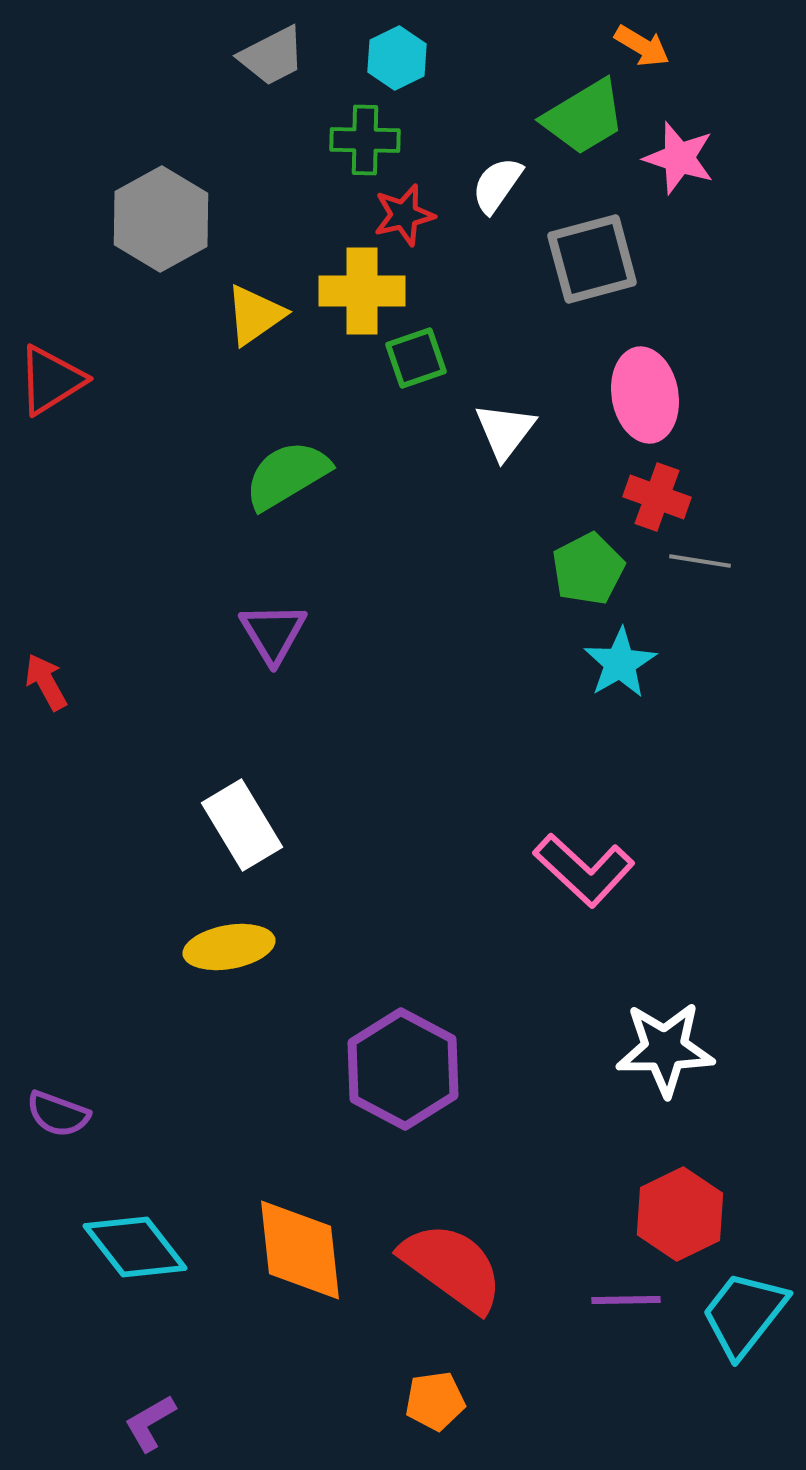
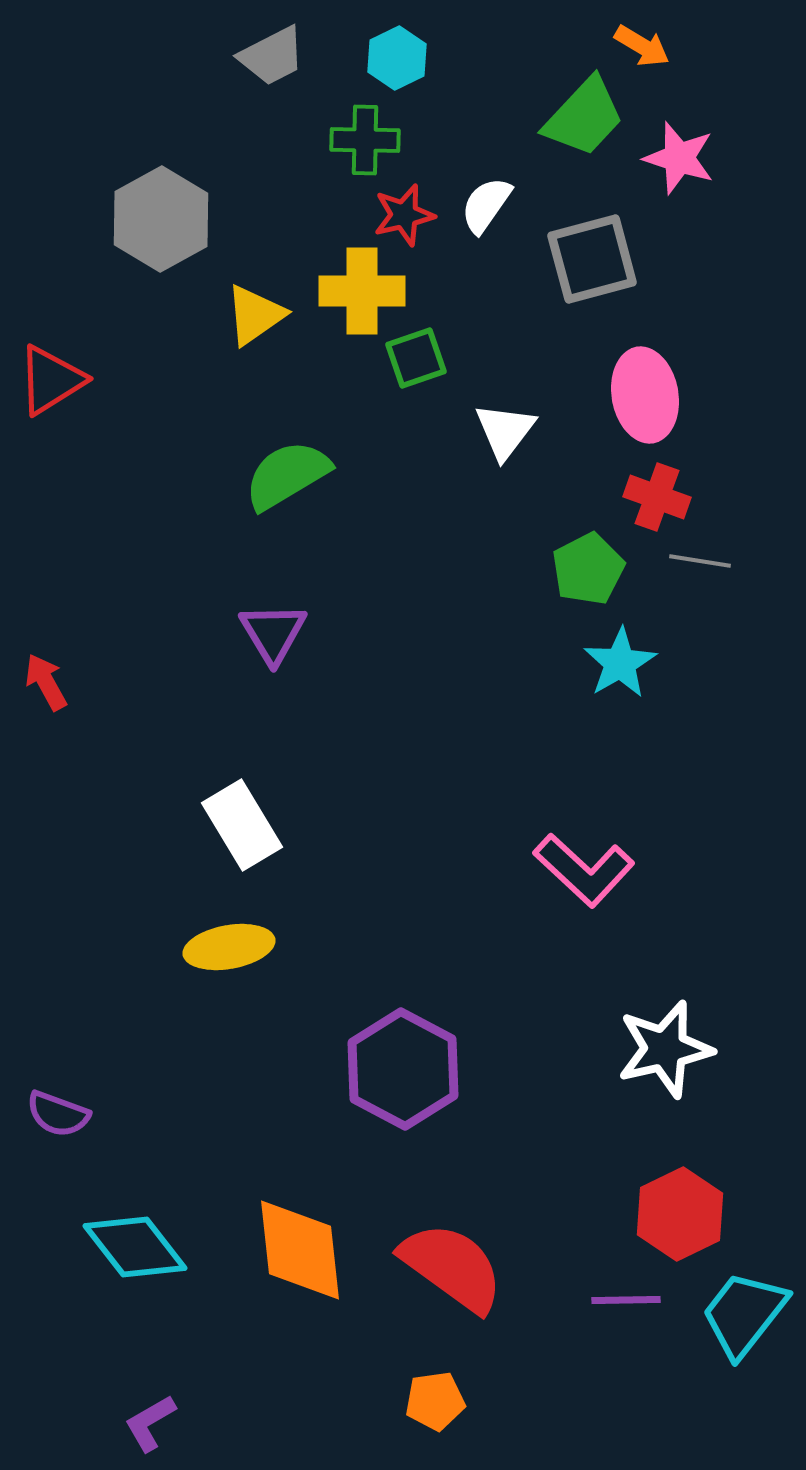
green trapezoid: rotated 16 degrees counterclockwise
white semicircle: moved 11 px left, 20 px down
white star: rotated 12 degrees counterclockwise
